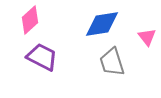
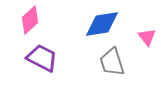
purple trapezoid: moved 1 px down
